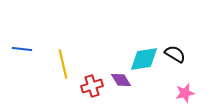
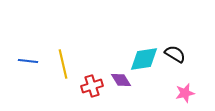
blue line: moved 6 px right, 12 px down
